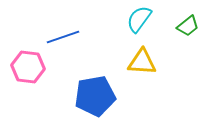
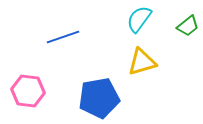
yellow triangle: rotated 20 degrees counterclockwise
pink hexagon: moved 24 px down
blue pentagon: moved 4 px right, 2 px down
